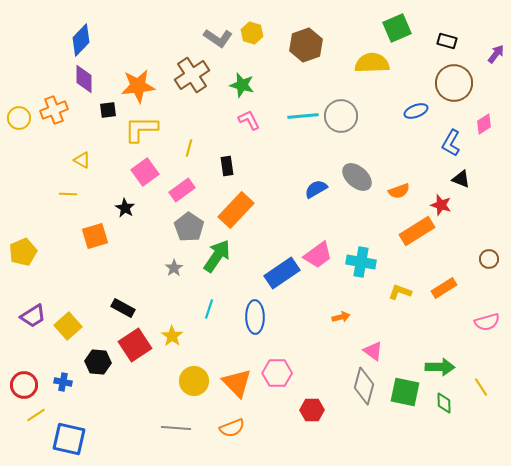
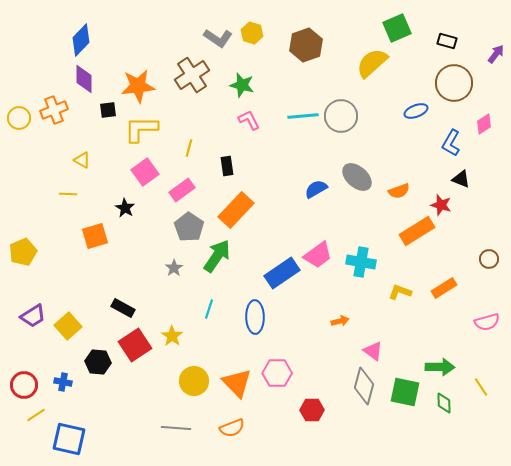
yellow semicircle at (372, 63): rotated 40 degrees counterclockwise
orange arrow at (341, 317): moved 1 px left, 4 px down
